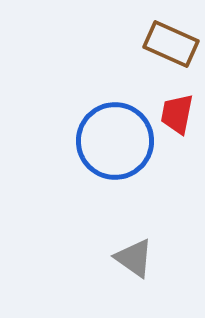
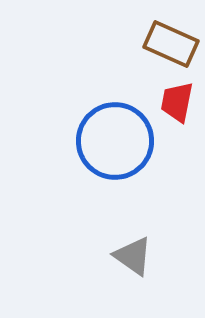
red trapezoid: moved 12 px up
gray triangle: moved 1 px left, 2 px up
